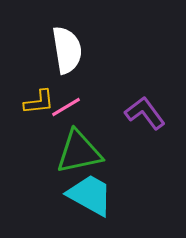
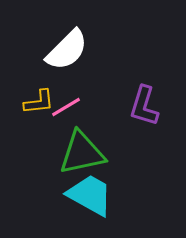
white semicircle: rotated 54 degrees clockwise
purple L-shape: moved 1 px left, 7 px up; rotated 126 degrees counterclockwise
green triangle: moved 3 px right, 1 px down
